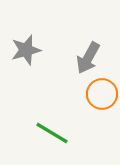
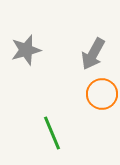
gray arrow: moved 5 px right, 4 px up
green line: rotated 36 degrees clockwise
